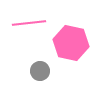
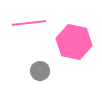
pink hexagon: moved 3 px right, 1 px up
